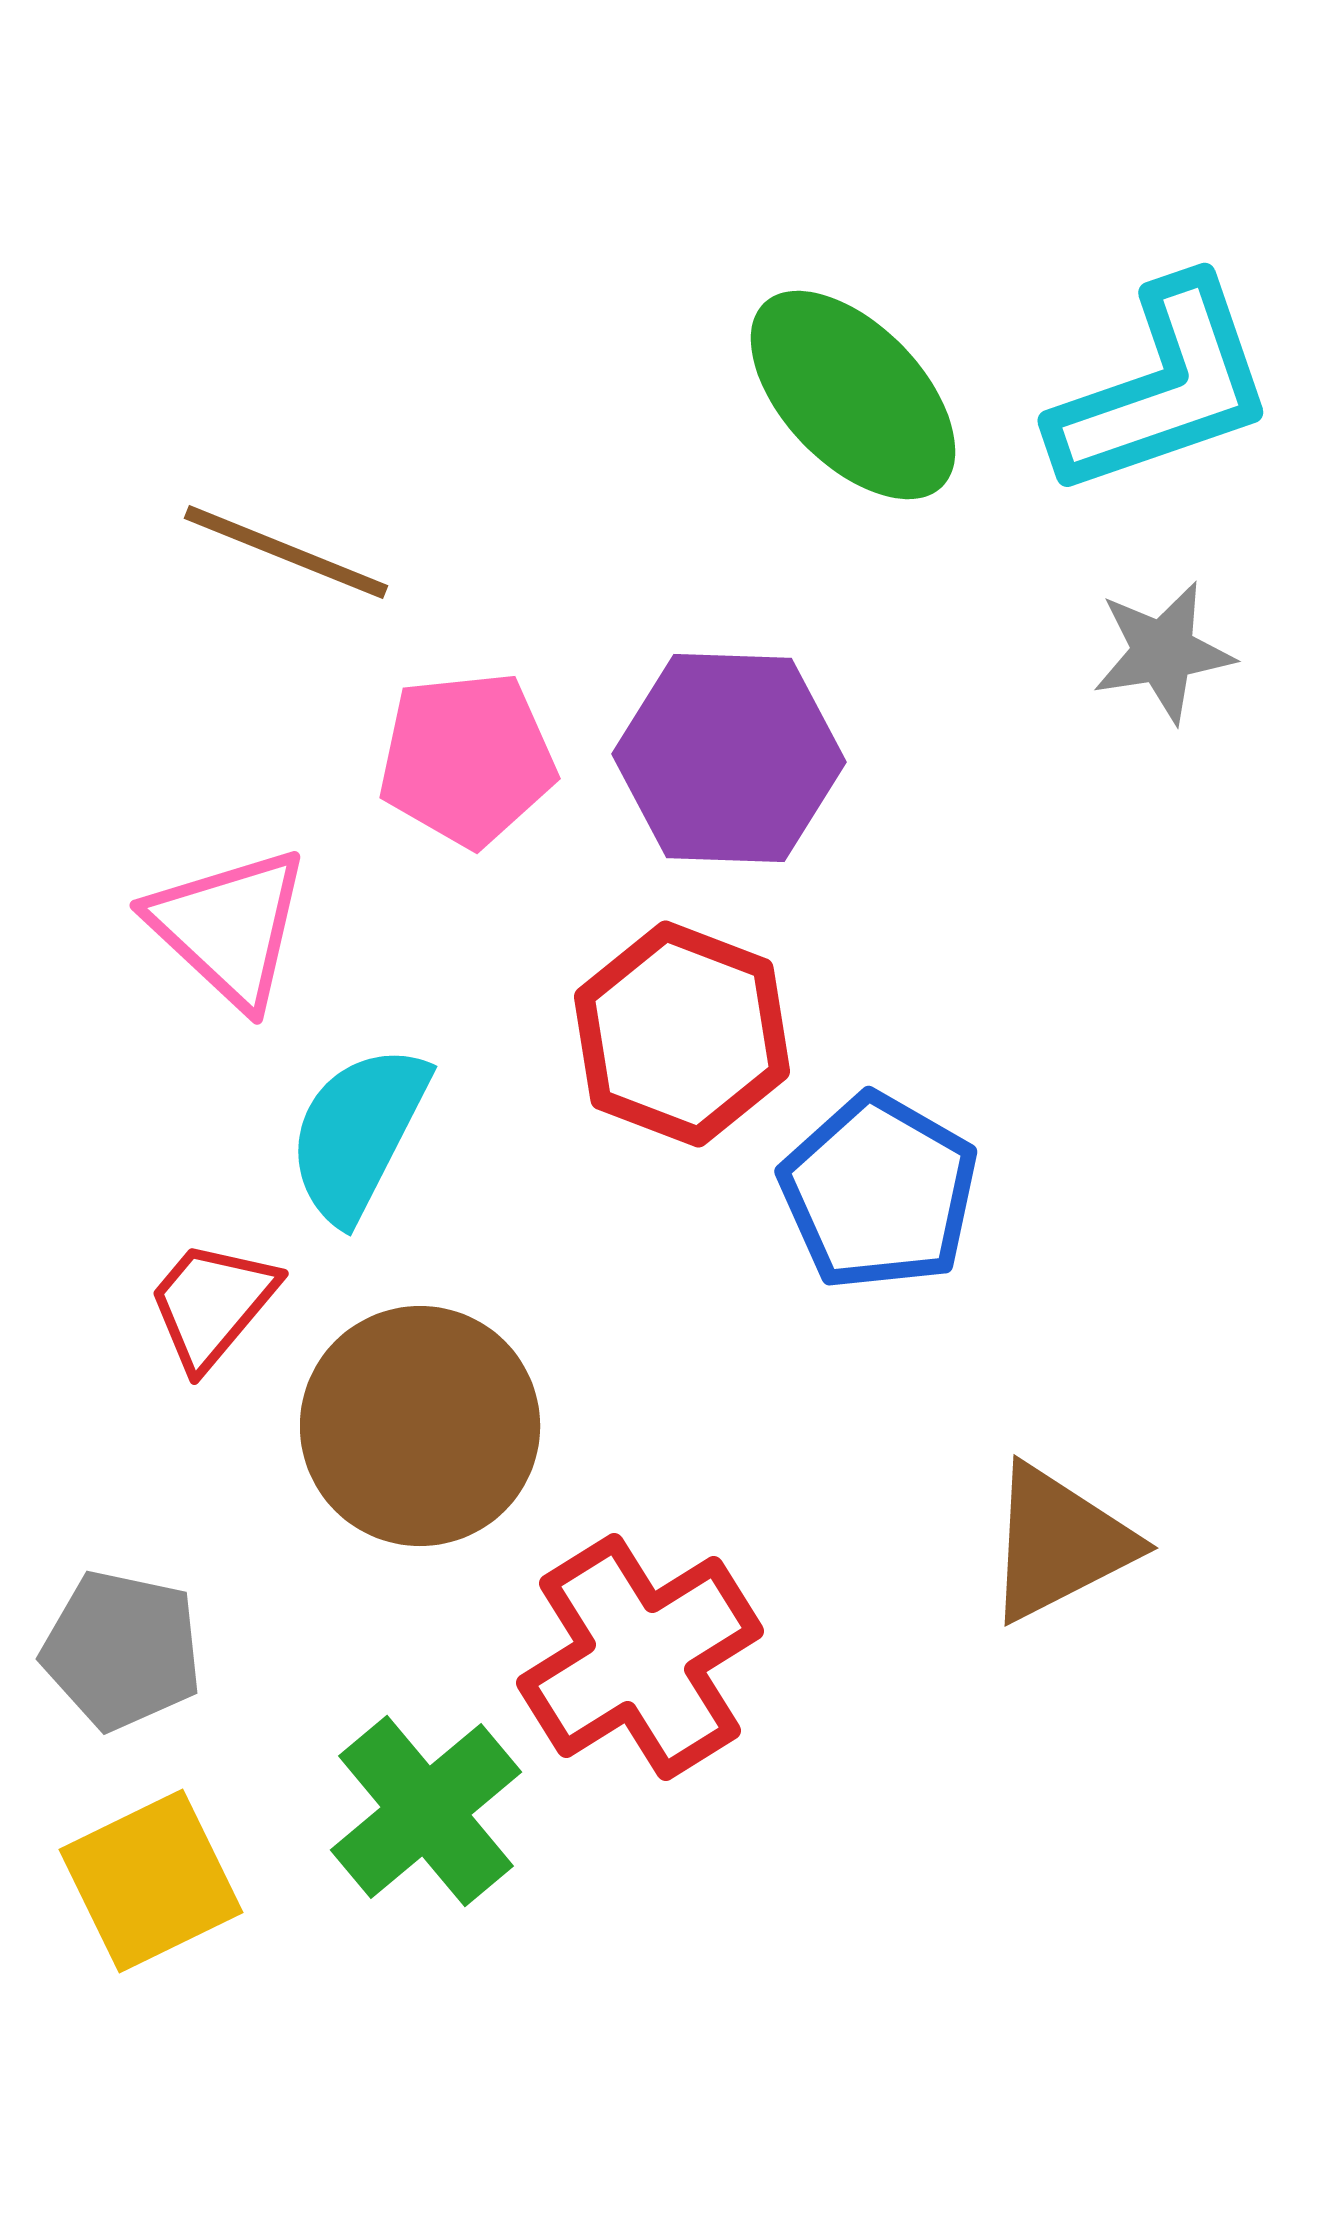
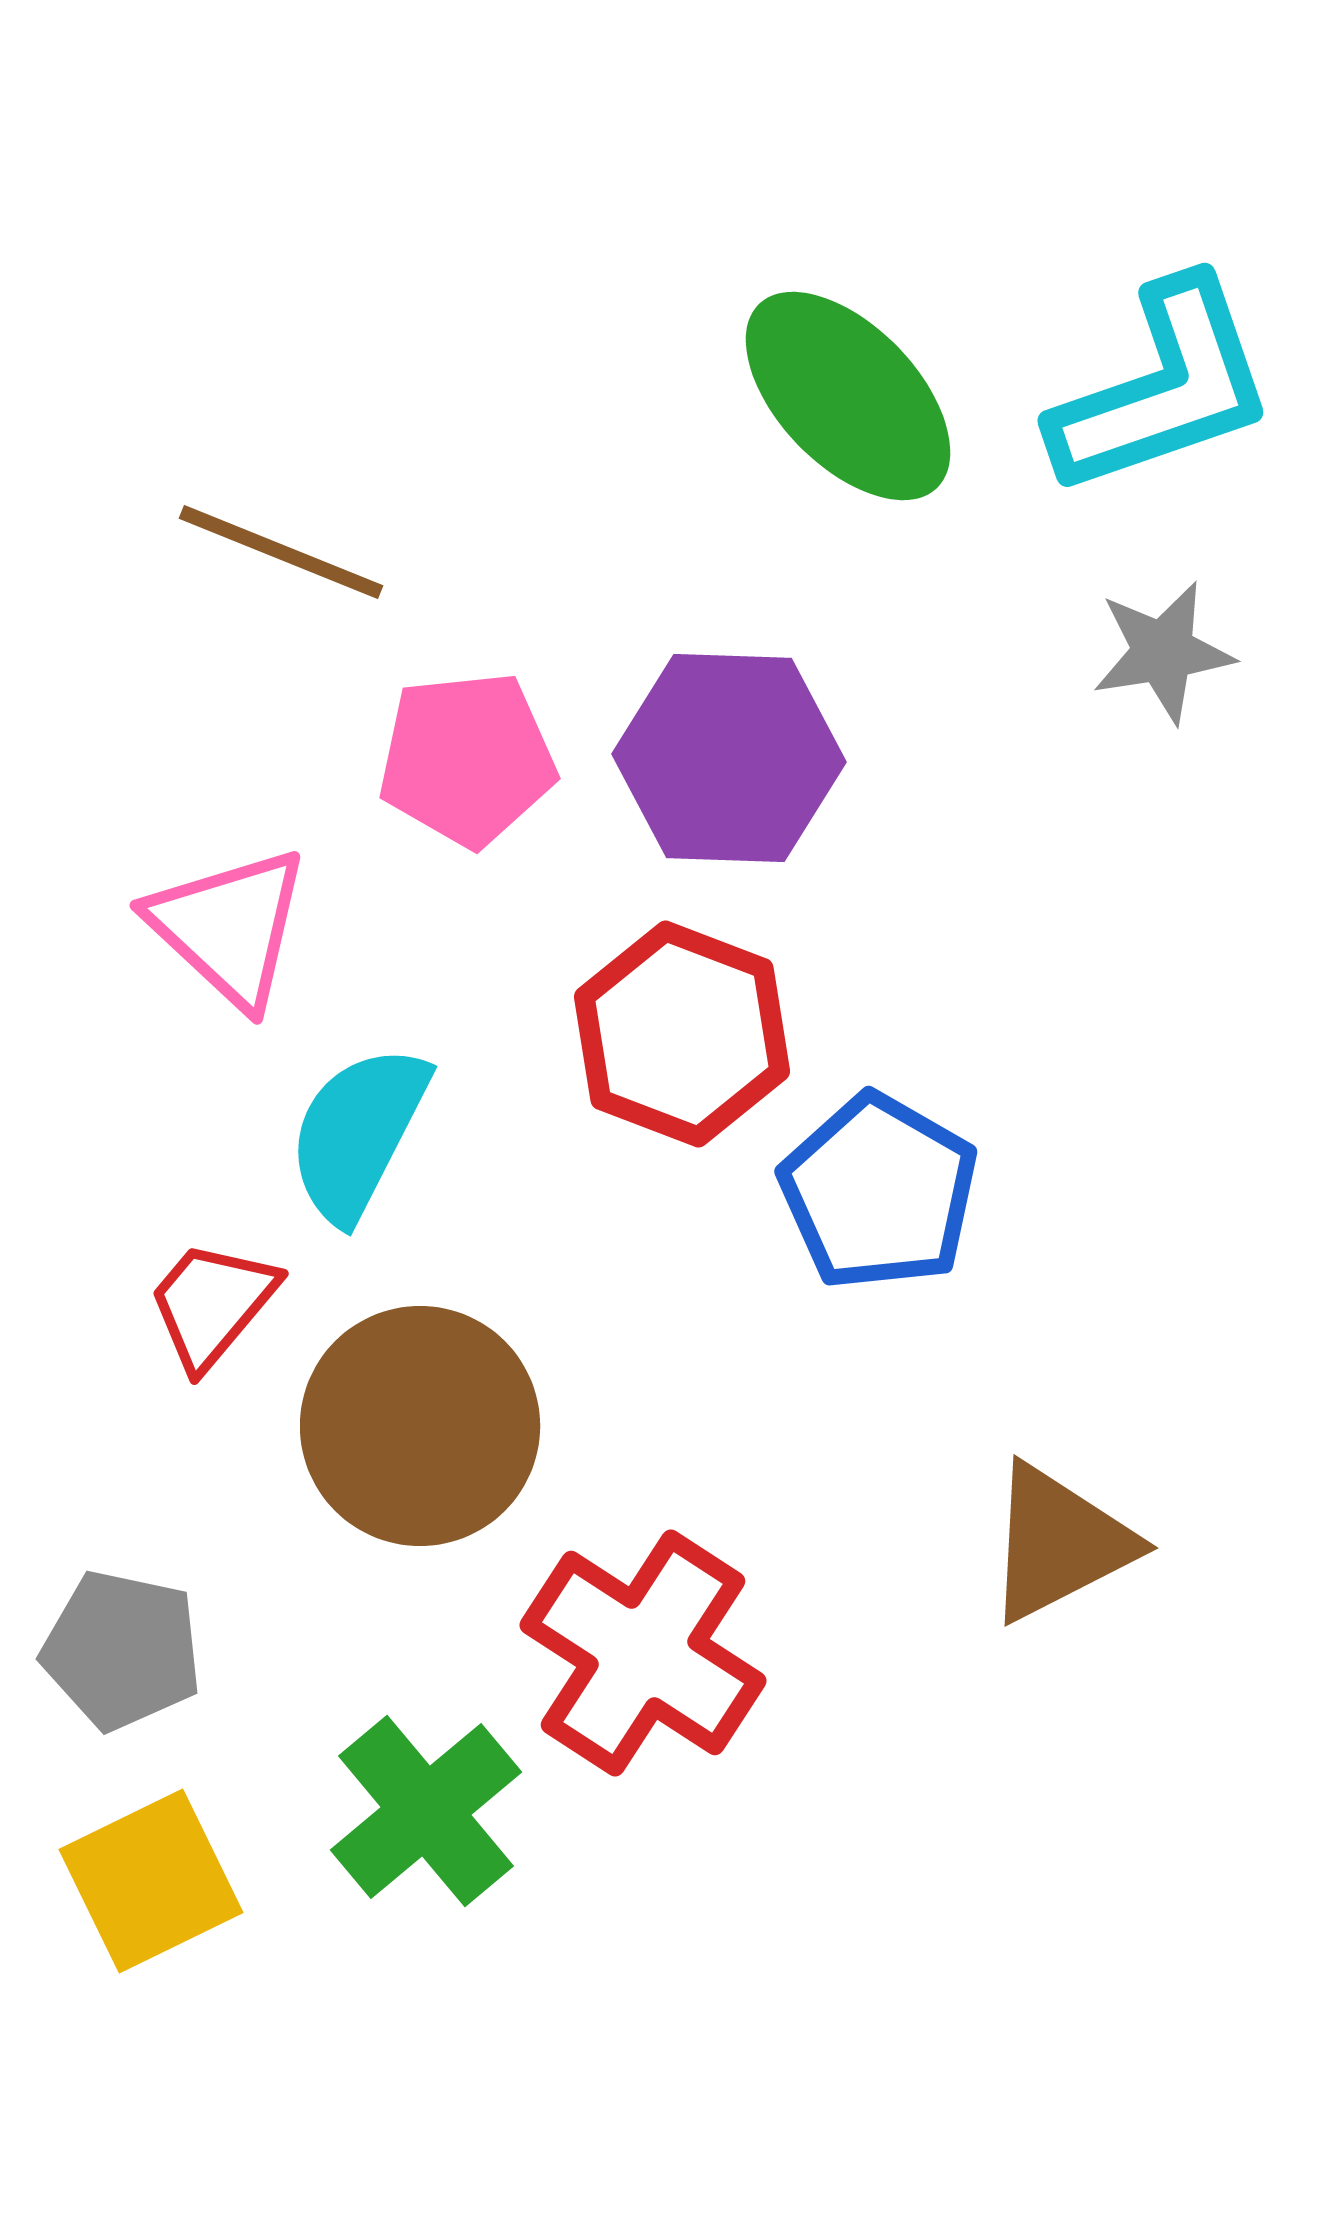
green ellipse: moved 5 px left, 1 px down
brown line: moved 5 px left
red cross: moved 3 px right, 4 px up; rotated 25 degrees counterclockwise
